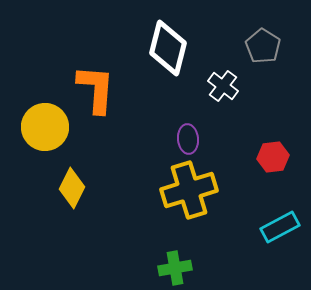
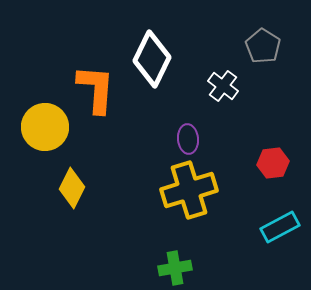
white diamond: moved 16 px left, 11 px down; rotated 12 degrees clockwise
red hexagon: moved 6 px down
